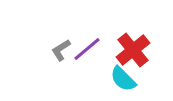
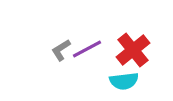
purple line: rotated 12 degrees clockwise
cyan semicircle: moved 1 px right, 2 px down; rotated 52 degrees counterclockwise
